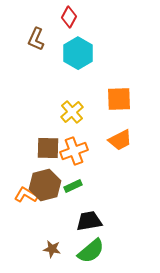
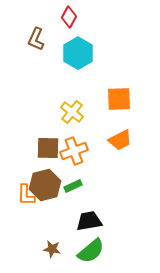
yellow cross: rotated 10 degrees counterclockwise
orange L-shape: rotated 120 degrees counterclockwise
